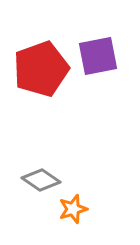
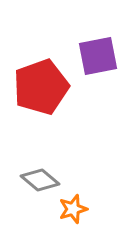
red pentagon: moved 18 px down
gray diamond: moved 1 px left; rotated 6 degrees clockwise
